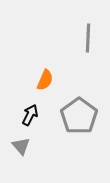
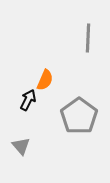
black arrow: moved 2 px left, 15 px up
